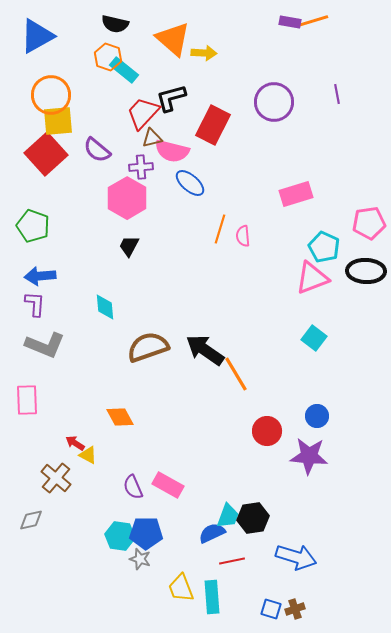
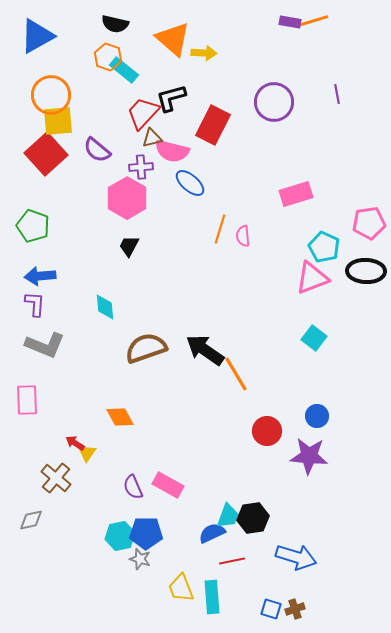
brown semicircle at (148, 347): moved 2 px left, 1 px down
yellow triangle at (88, 455): moved 1 px left, 2 px up; rotated 36 degrees clockwise
cyan hexagon at (120, 536): rotated 20 degrees counterclockwise
